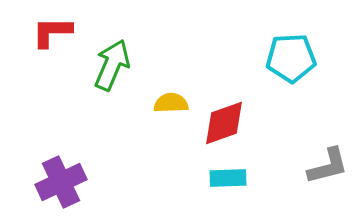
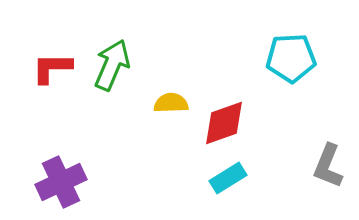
red L-shape: moved 36 px down
gray L-shape: rotated 126 degrees clockwise
cyan rectangle: rotated 30 degrees counterclockwise
